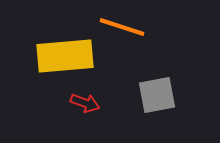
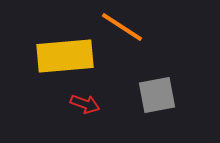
orange line: rotated 15 degrees clockwise
red arrow: moved 1 px down
